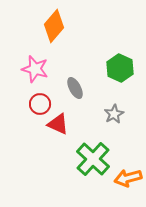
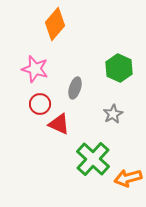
orange diamond: moved 1 px right, 2 px up
green hexagon: moved 1 px left
gray ellipse: rotated 45 degrees clockwise
gray star: moved 1 px left
red triangle: moved 1 px right
